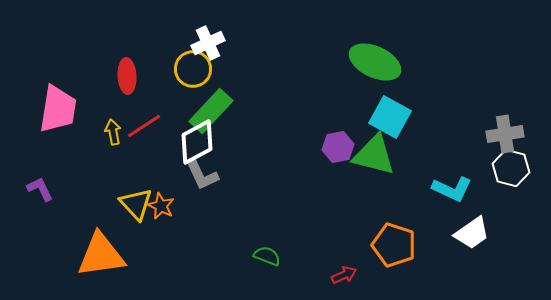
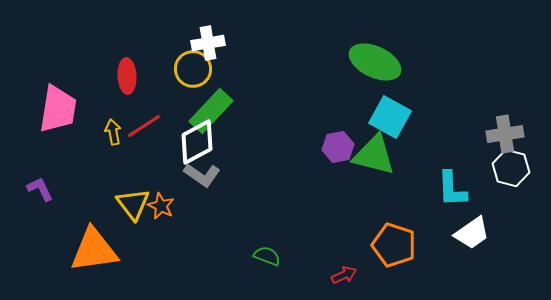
white cross: rotated 16 degrees clockwise
gray L-shape: rotated 30 degrees counterclockwise
cyan L-shape: rotated 63 degrees clockwise
yellow triangle: moved 3 px left; rotated 6 degrees clockwise
orange triangle: moved 7 px left, 5 px up
